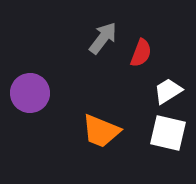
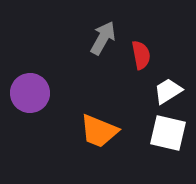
gray arrow: rotated 8 degrees counterclockwise
red semicircle: moved 2 px down; rotated 32 degrees counterclockwise
orange trapezoid: moved 2 px left
